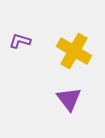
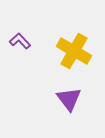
purple L-shape: rotated 30 degrees clockwise
